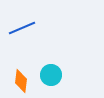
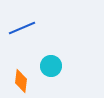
cyan circle: moved 9 px up
